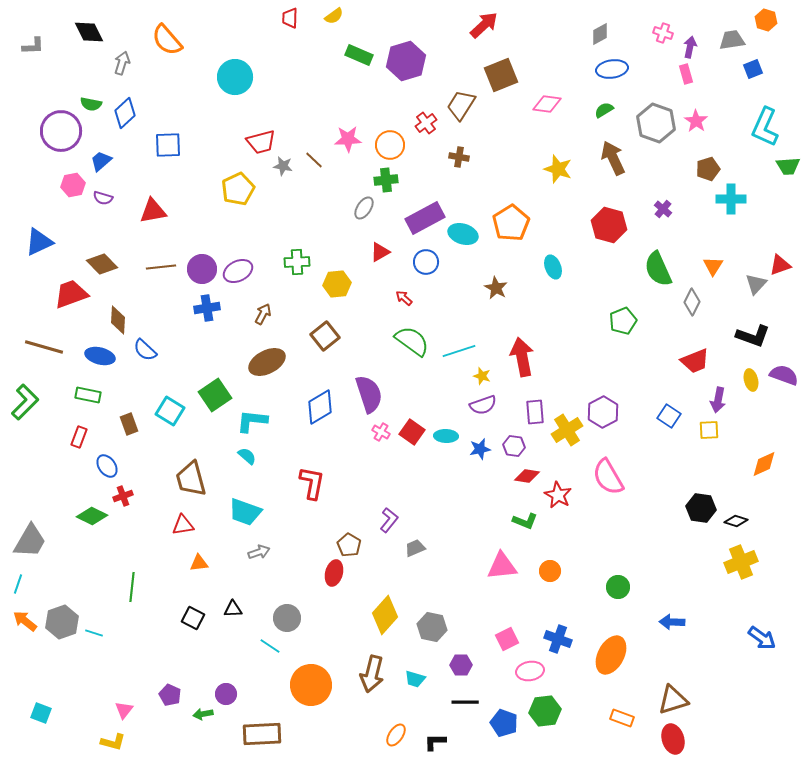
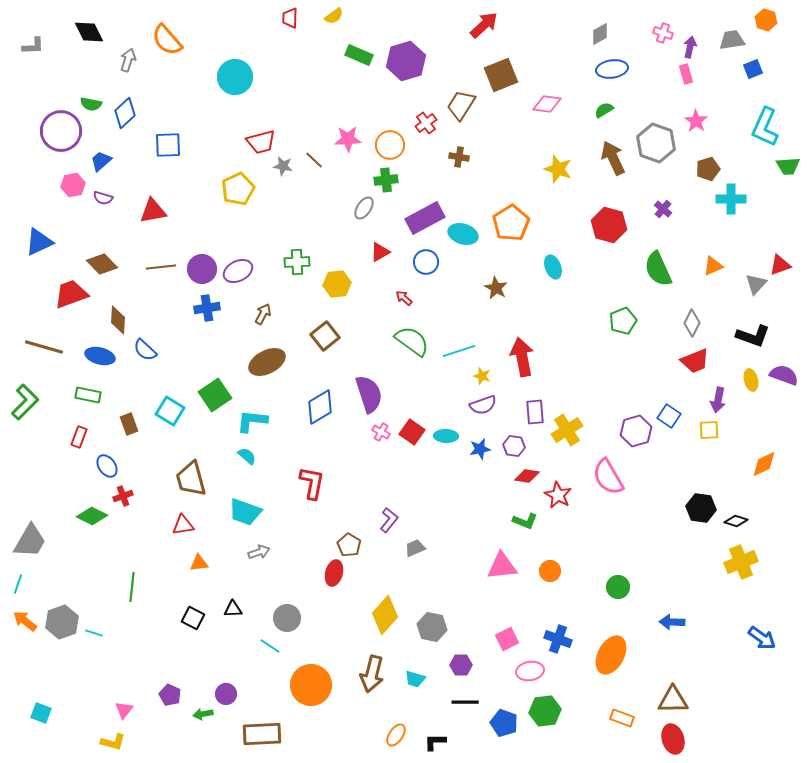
gray arrow at (122, 63): moved 6 px right, 3 px up
gray hexagon at (656, 123): moved 20 px down
orange triangle at (713, 266): rotated 35 degrees clockwise
gray diamond at (692, 302): moved 21 px down
purple hexagon at (603, 412): moved 33 px right, 19 px down; rotated 12 degrees clockwise
brown triangle at (673, 700): rotated 16 degrees clockwise
